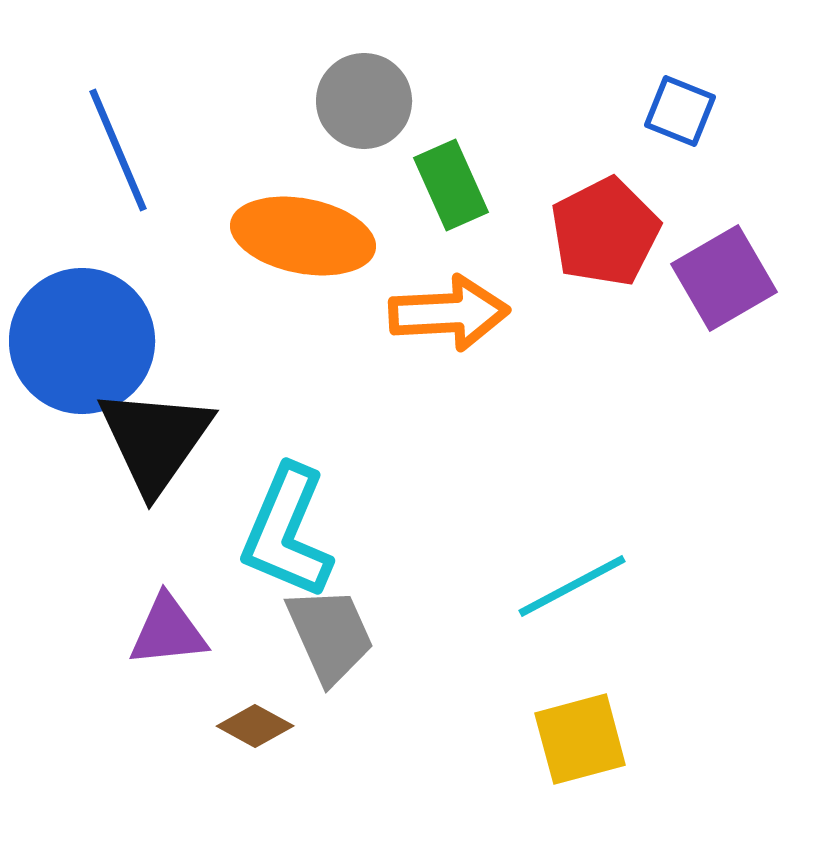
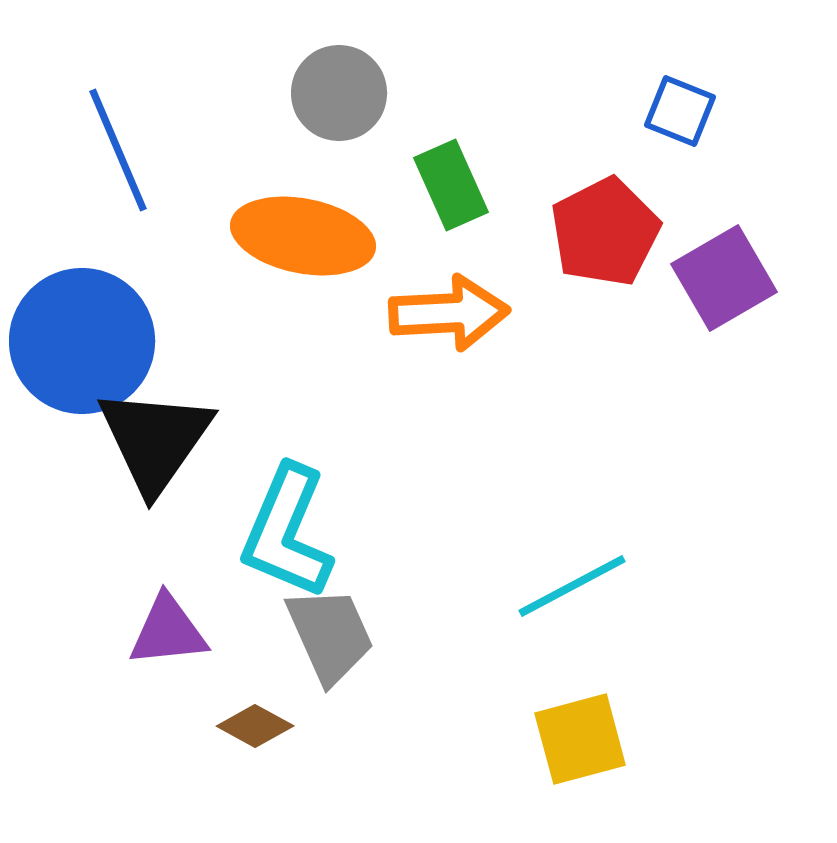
gray circle: moved 25 px left, 8 px up
